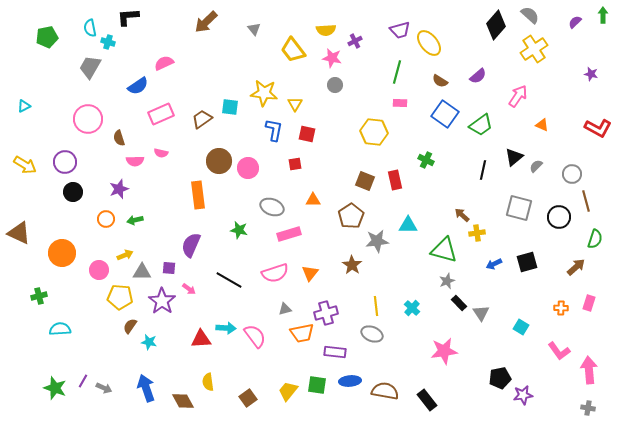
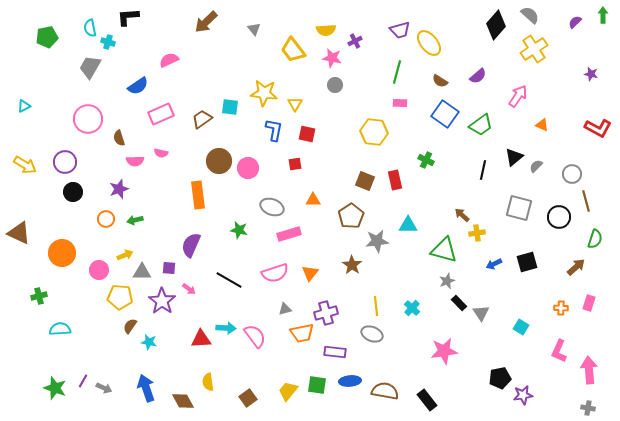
pink semicircle at (164, 63): moved 5 px right, 3 px up
pink L-shape at (559, 351): rotated 60 degrees clockwise
